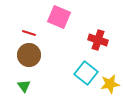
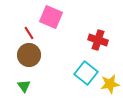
pink square: moved 8 px left
red line: rotated 40 degrees clockwise
